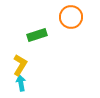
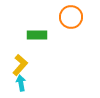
green rectangle: rotated 18 degrees clockwise
yellow L-shape: rotated 10 degrees clockwise
